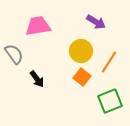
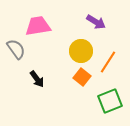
gray semicircle: moved 2 px right, 5 px up
orange line: moved 1 px left
